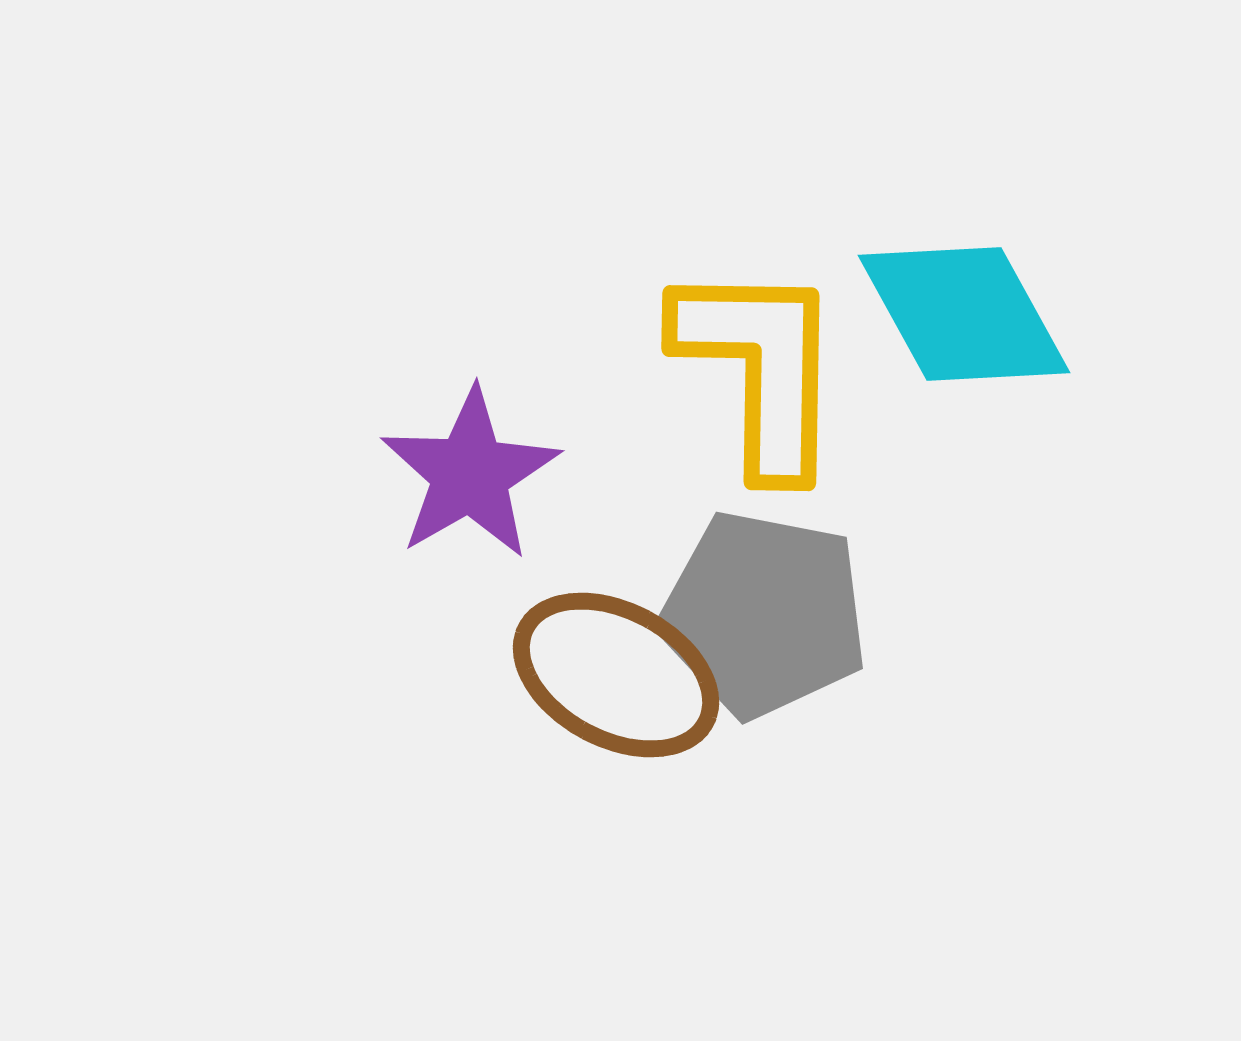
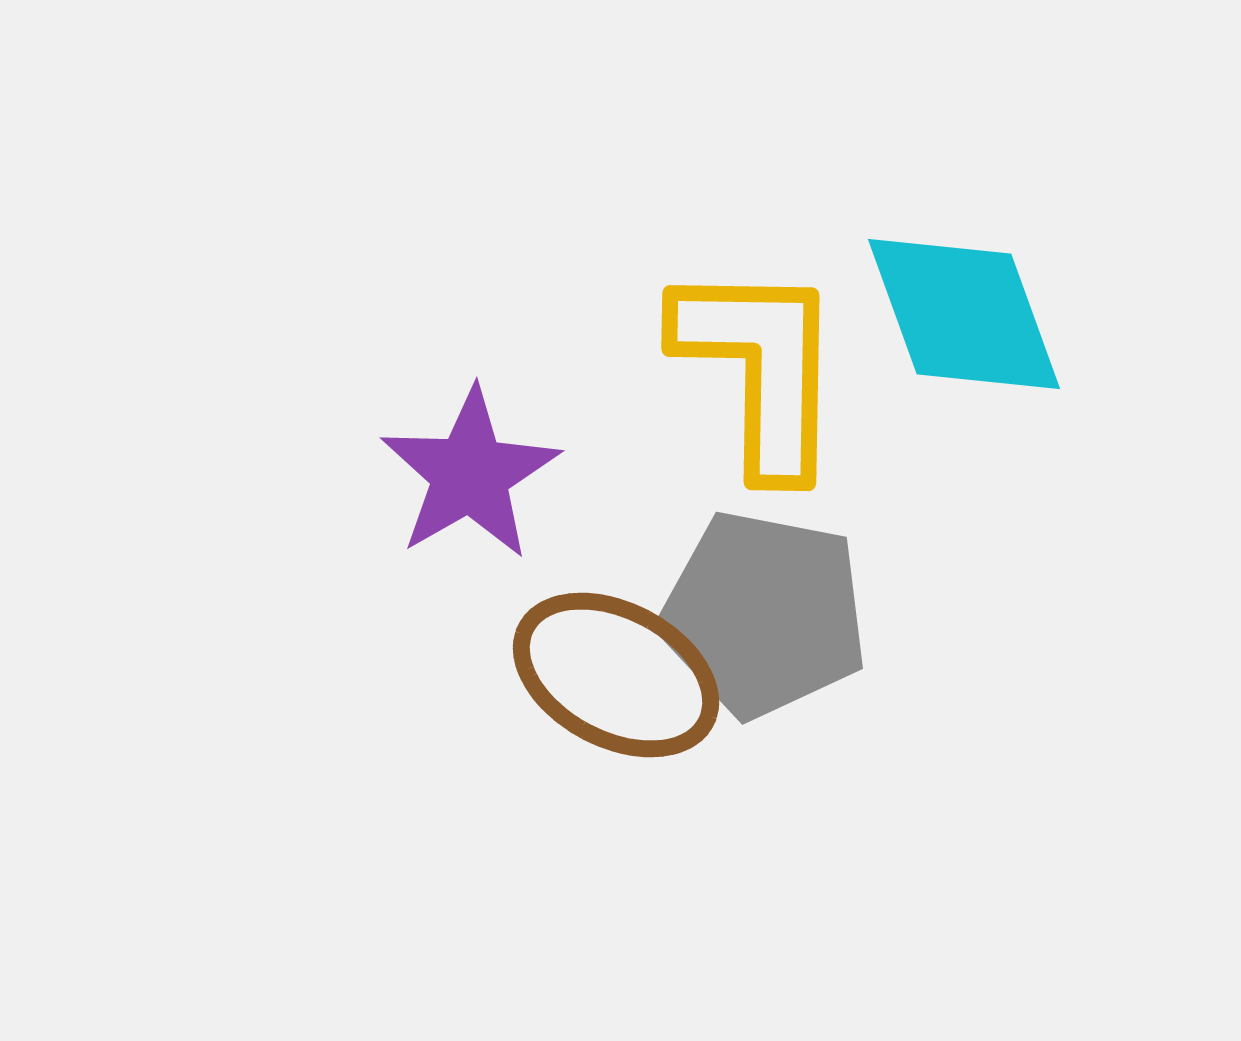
cyan diamond: rotated 9 degrees clockwise
